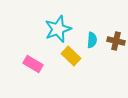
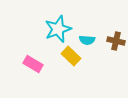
cyan semicircle: moved 5 px left; rotated 91 degrees clockwise
